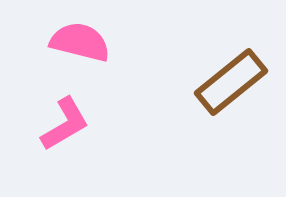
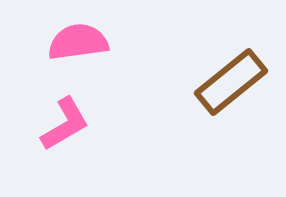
pink semicircle: moved 2 px left; rotated 22 degrees counterclockwise
